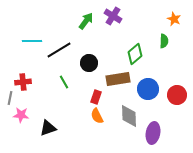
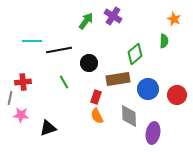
black line: rotated 20 degrees clockwise
